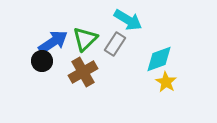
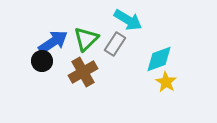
green triangle: moved 1 px right
